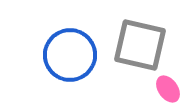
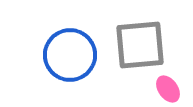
gray square: rotated 18 degrees counterclockwise
